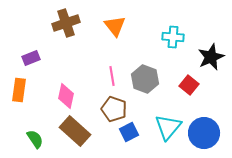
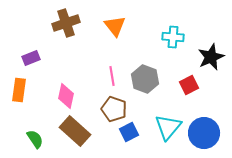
red square: rotated 24 degrees clockwise
